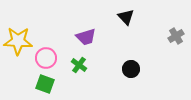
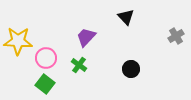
purple trapezoid: rotated 150 degrees clockwise
green square: rotated 18 degrees clockwise
